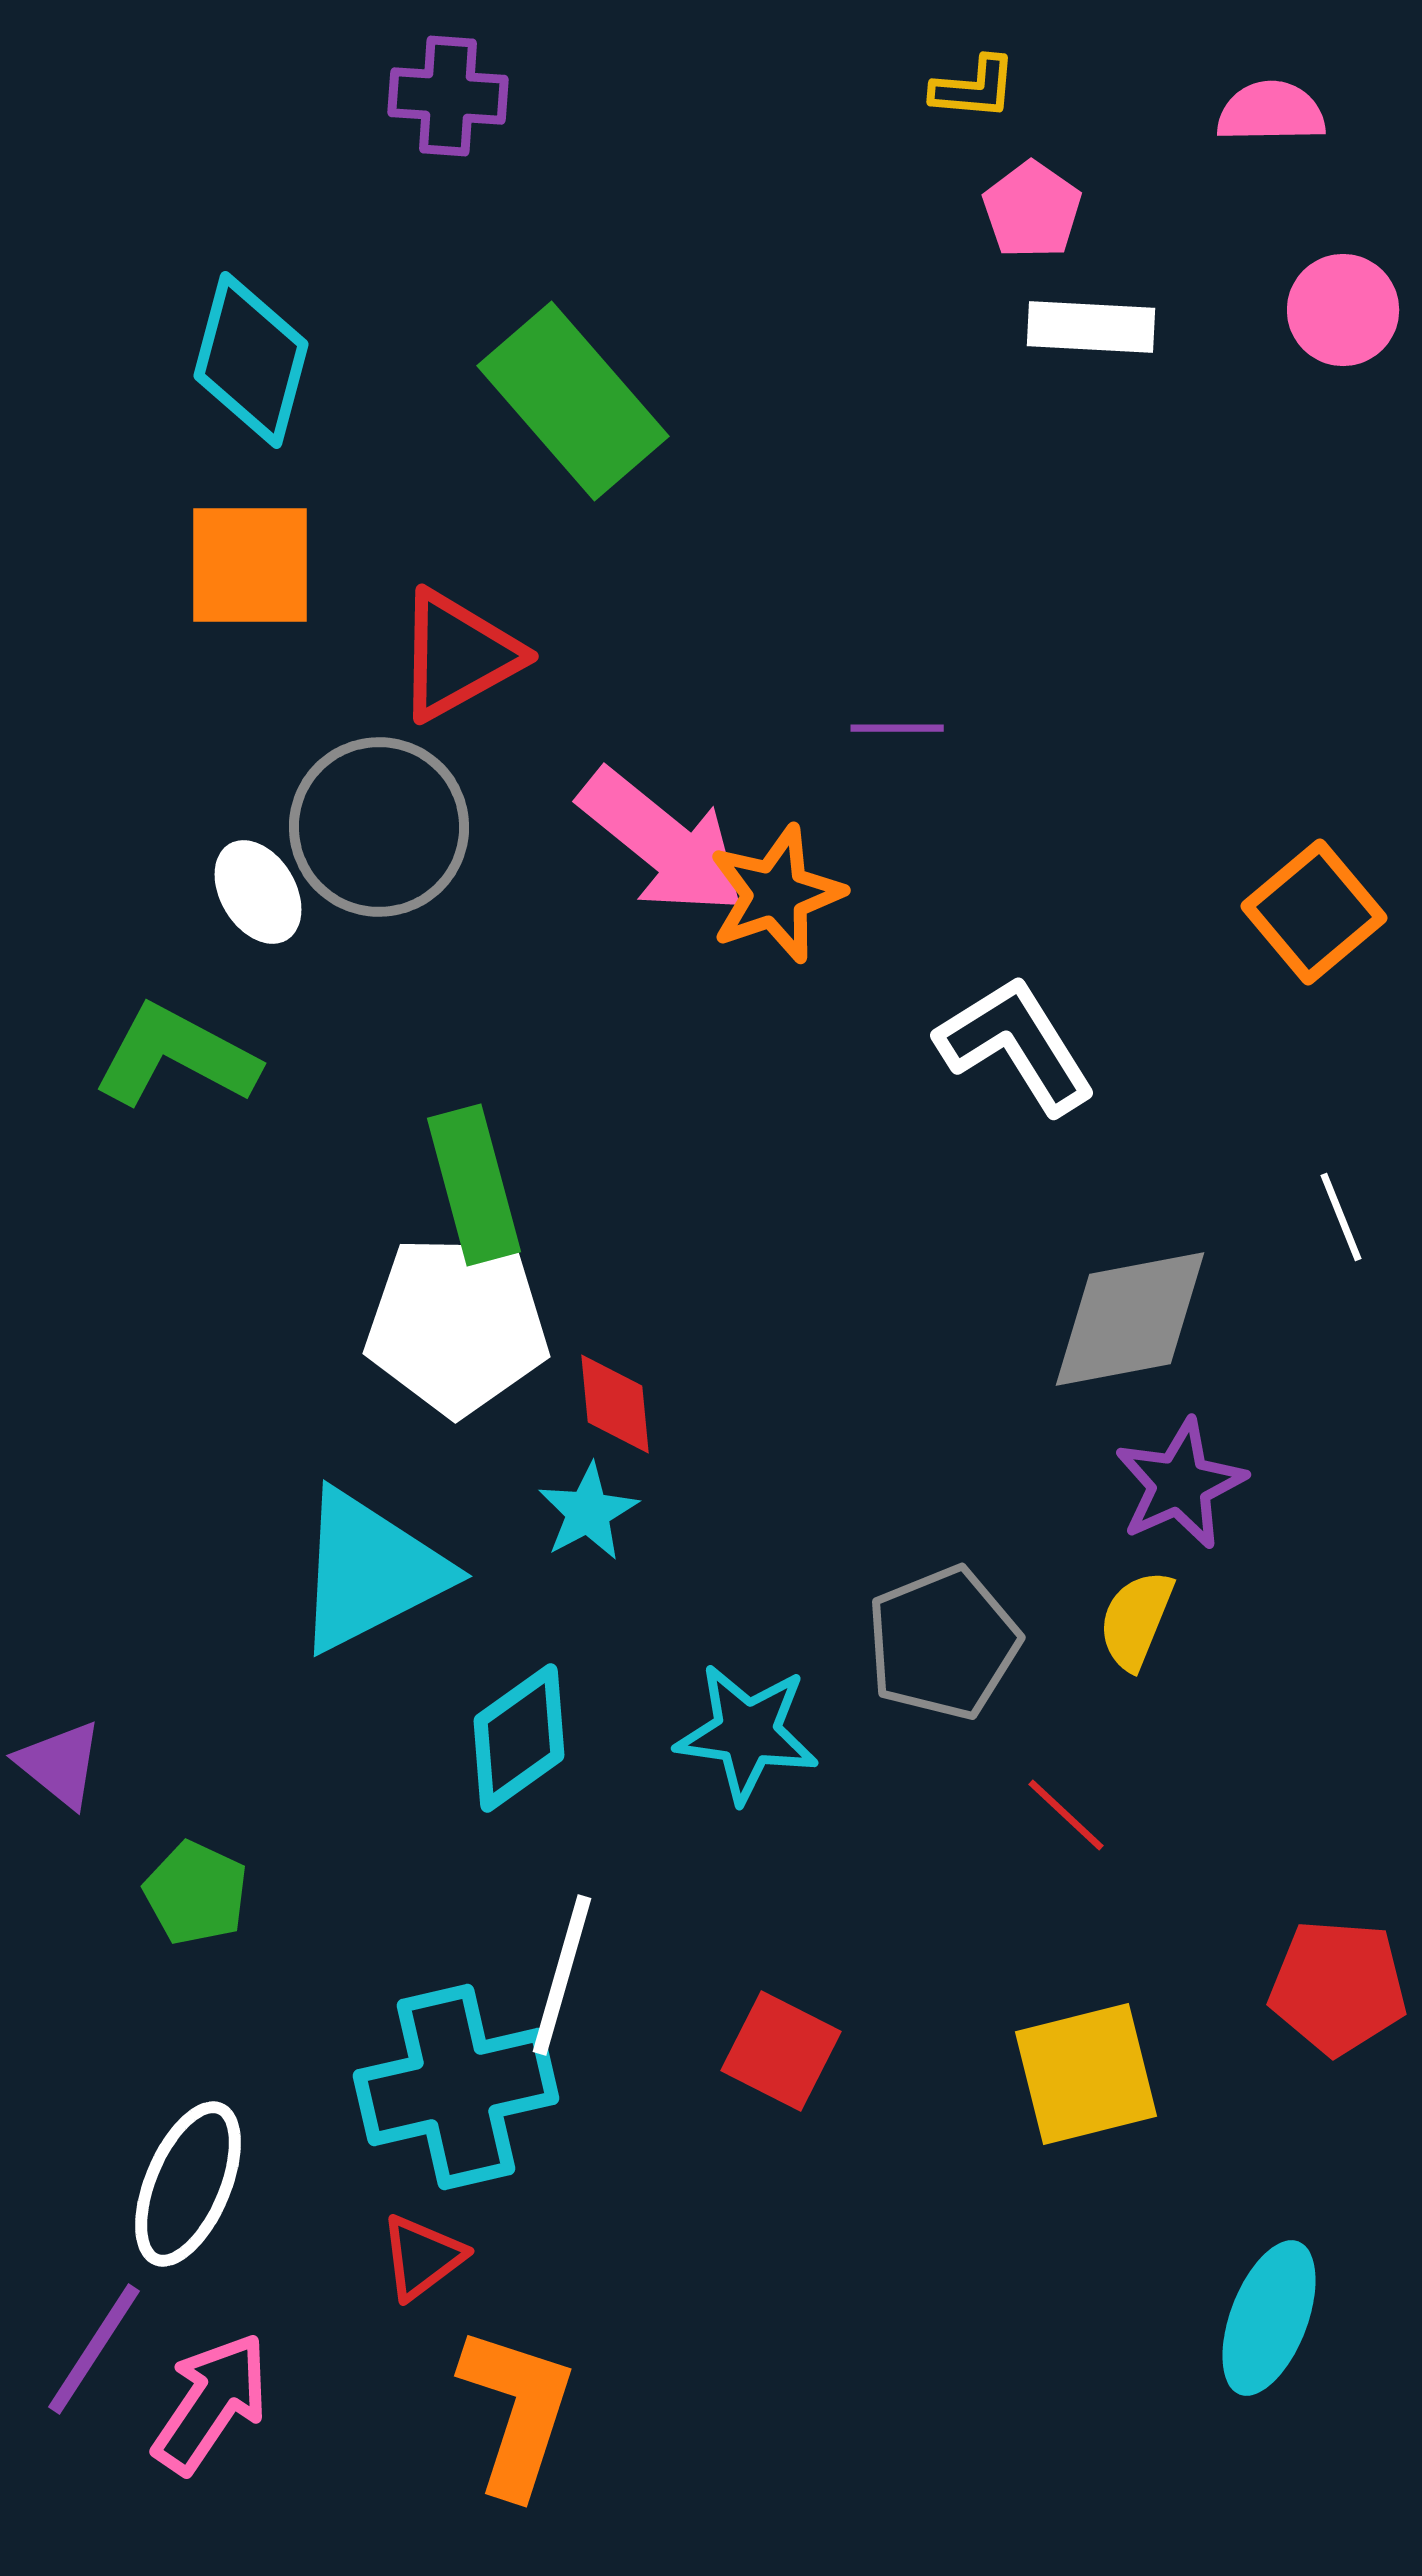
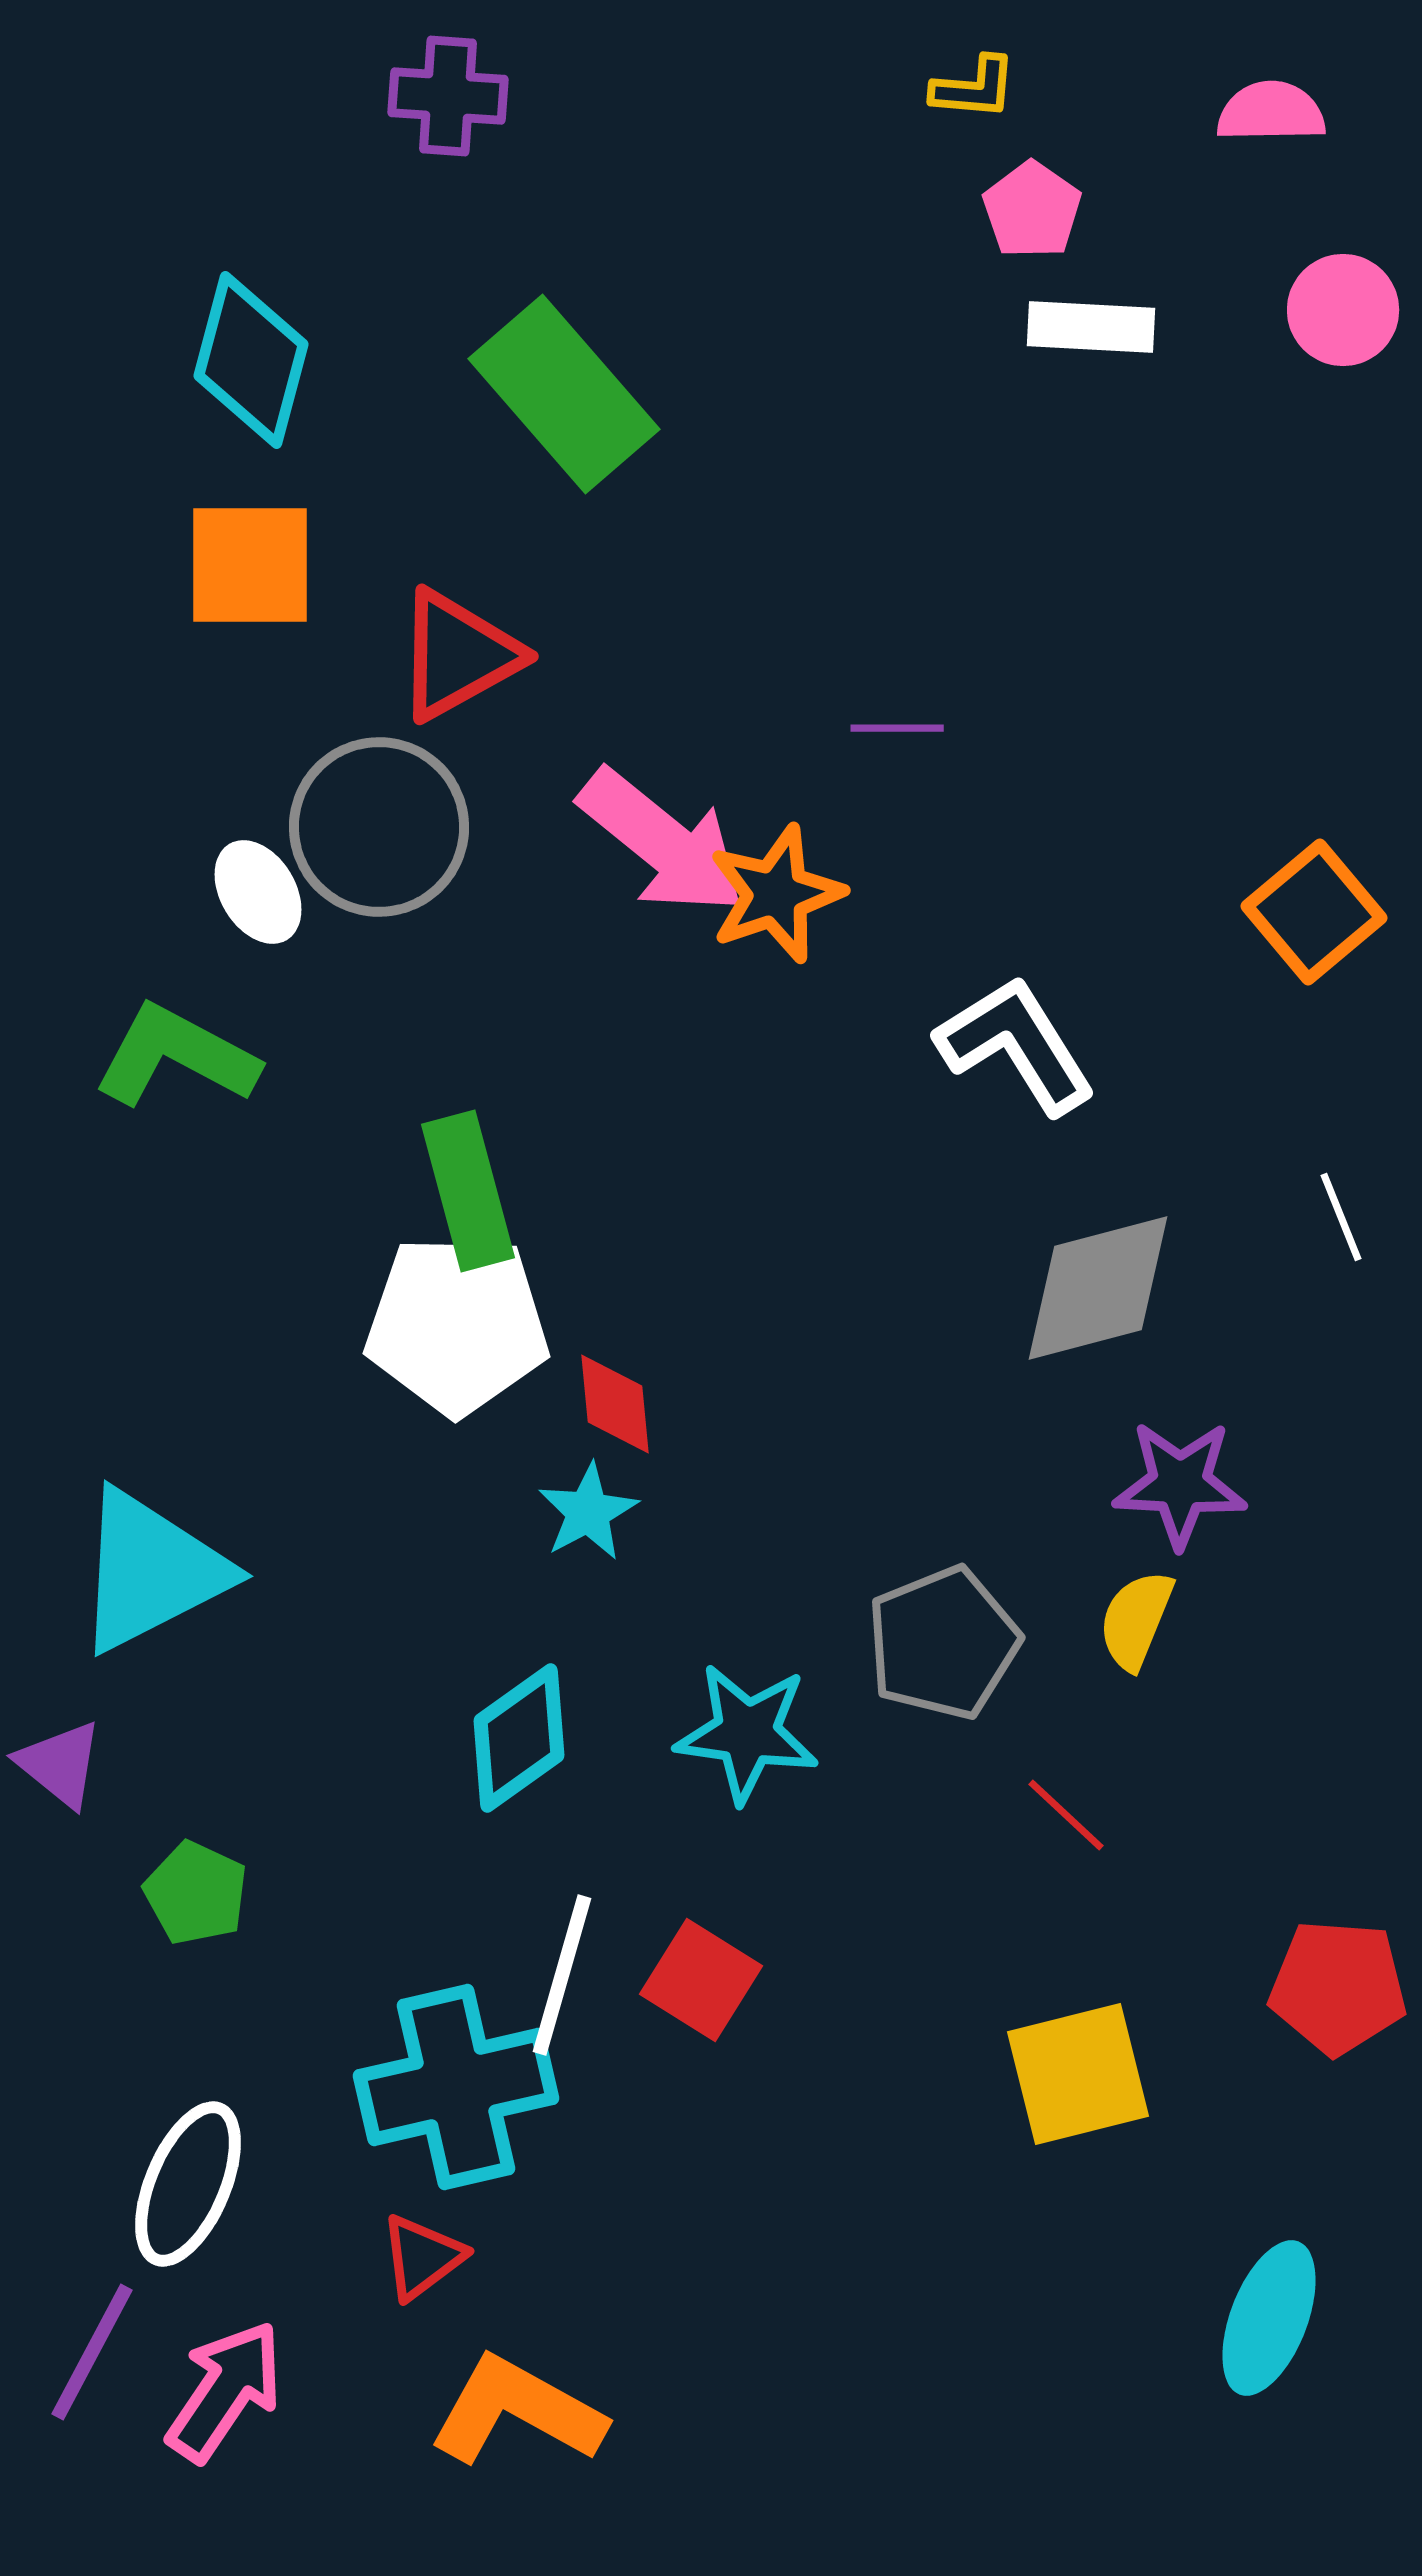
green rectangle at (573, 401): moved 9 px left, 7 px up
green rectangle at (474, 1185): moved 6 px left, 6 px down
gray diamond at (1130, 1319): moved 32 px left, 31 px up; rotated 4 degrees counterclockwise
purple star at (1180, 1484): rotated 27 degrees clockwise
cyan triangle at (370, 1571): moved 219 px left
red square at (781, 2051): moved 80 px left, 71 px up; rotated 5 degrees clockwise
yellow square at (1086, 2074): moved 8 px left
purple line at (94, 2349): moved 2 px left, 3 px down; rotated 5 degrees counterclockwise
pink arrow at (211, 2403): moved 14 px right, 12 px up
orange L-shape at (517, 2411): rotated 79 degrees counterclockwise
